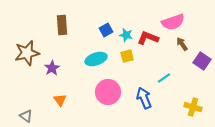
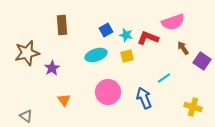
brown arrow: moved 1 px right, 4 px down
cyan ellipse: moved 4 px up
orange triangle: moved 4 px right
